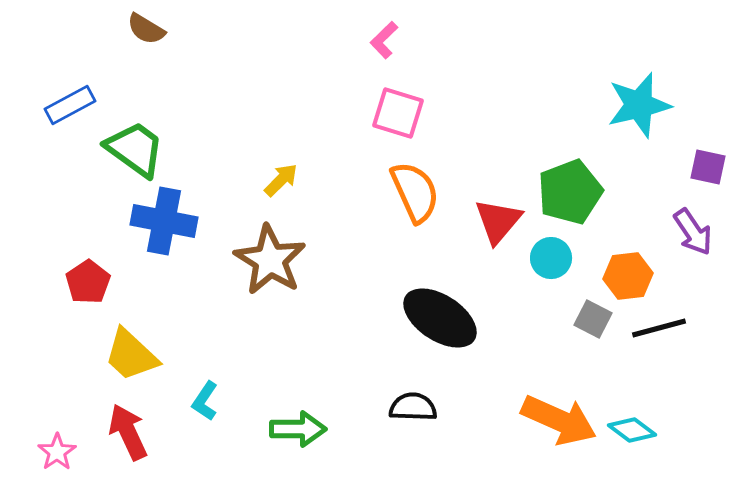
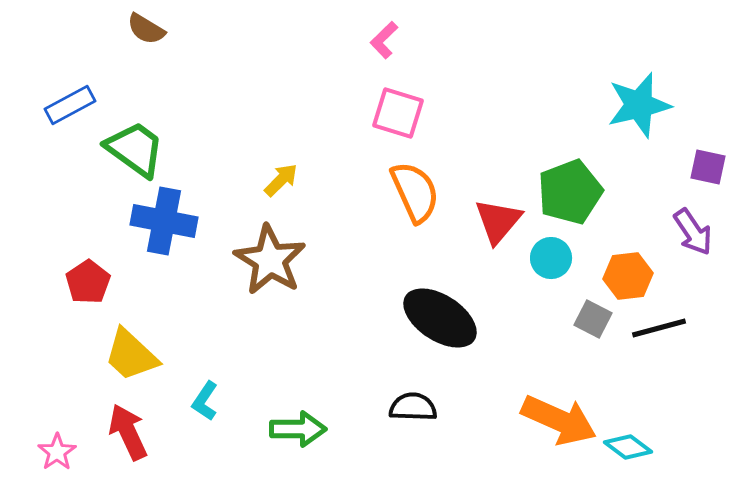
cyan diamond: moved 4 px left, 17 px down
